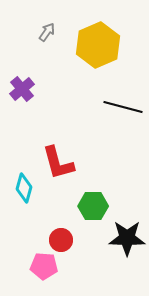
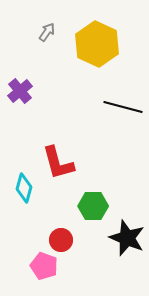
yellow hexagon: moved 1 px left, 1 px up; rotated 12 degrees counterclockwise
purple cross: moved 2 px left, 2 px down
black star: rotated 21 degrees clockwise
pink pentagon: rotated 16 degrees clockwise
